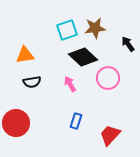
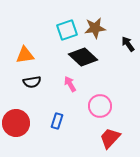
pink circle: moved 8 px left, 28 px down
blue rectangle: moved 19 px left
red trapezoid: moved 3 px down
